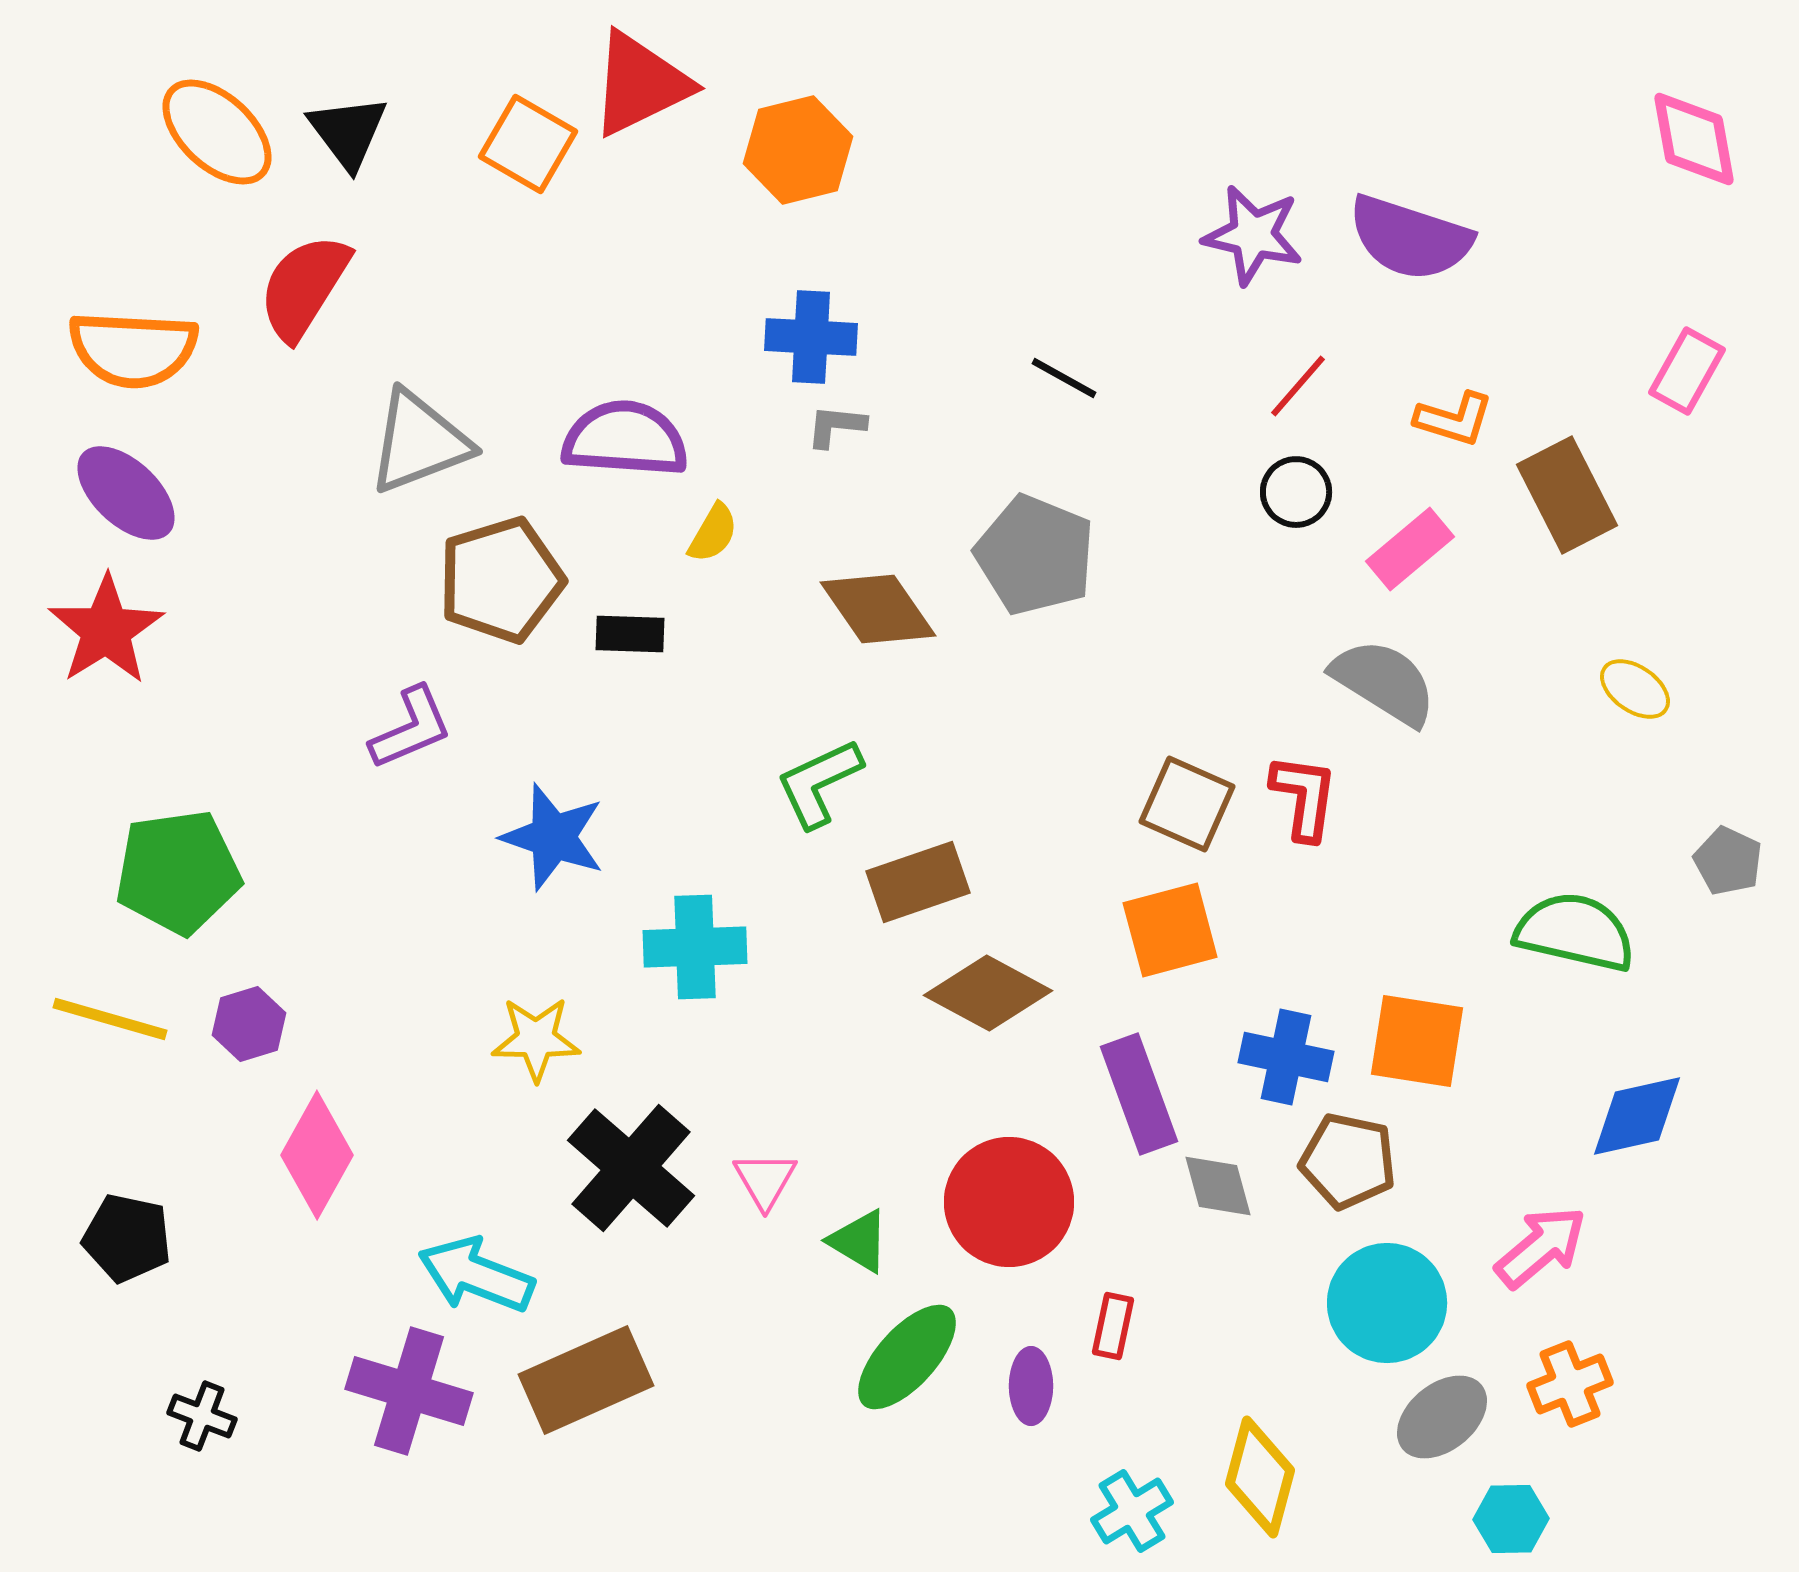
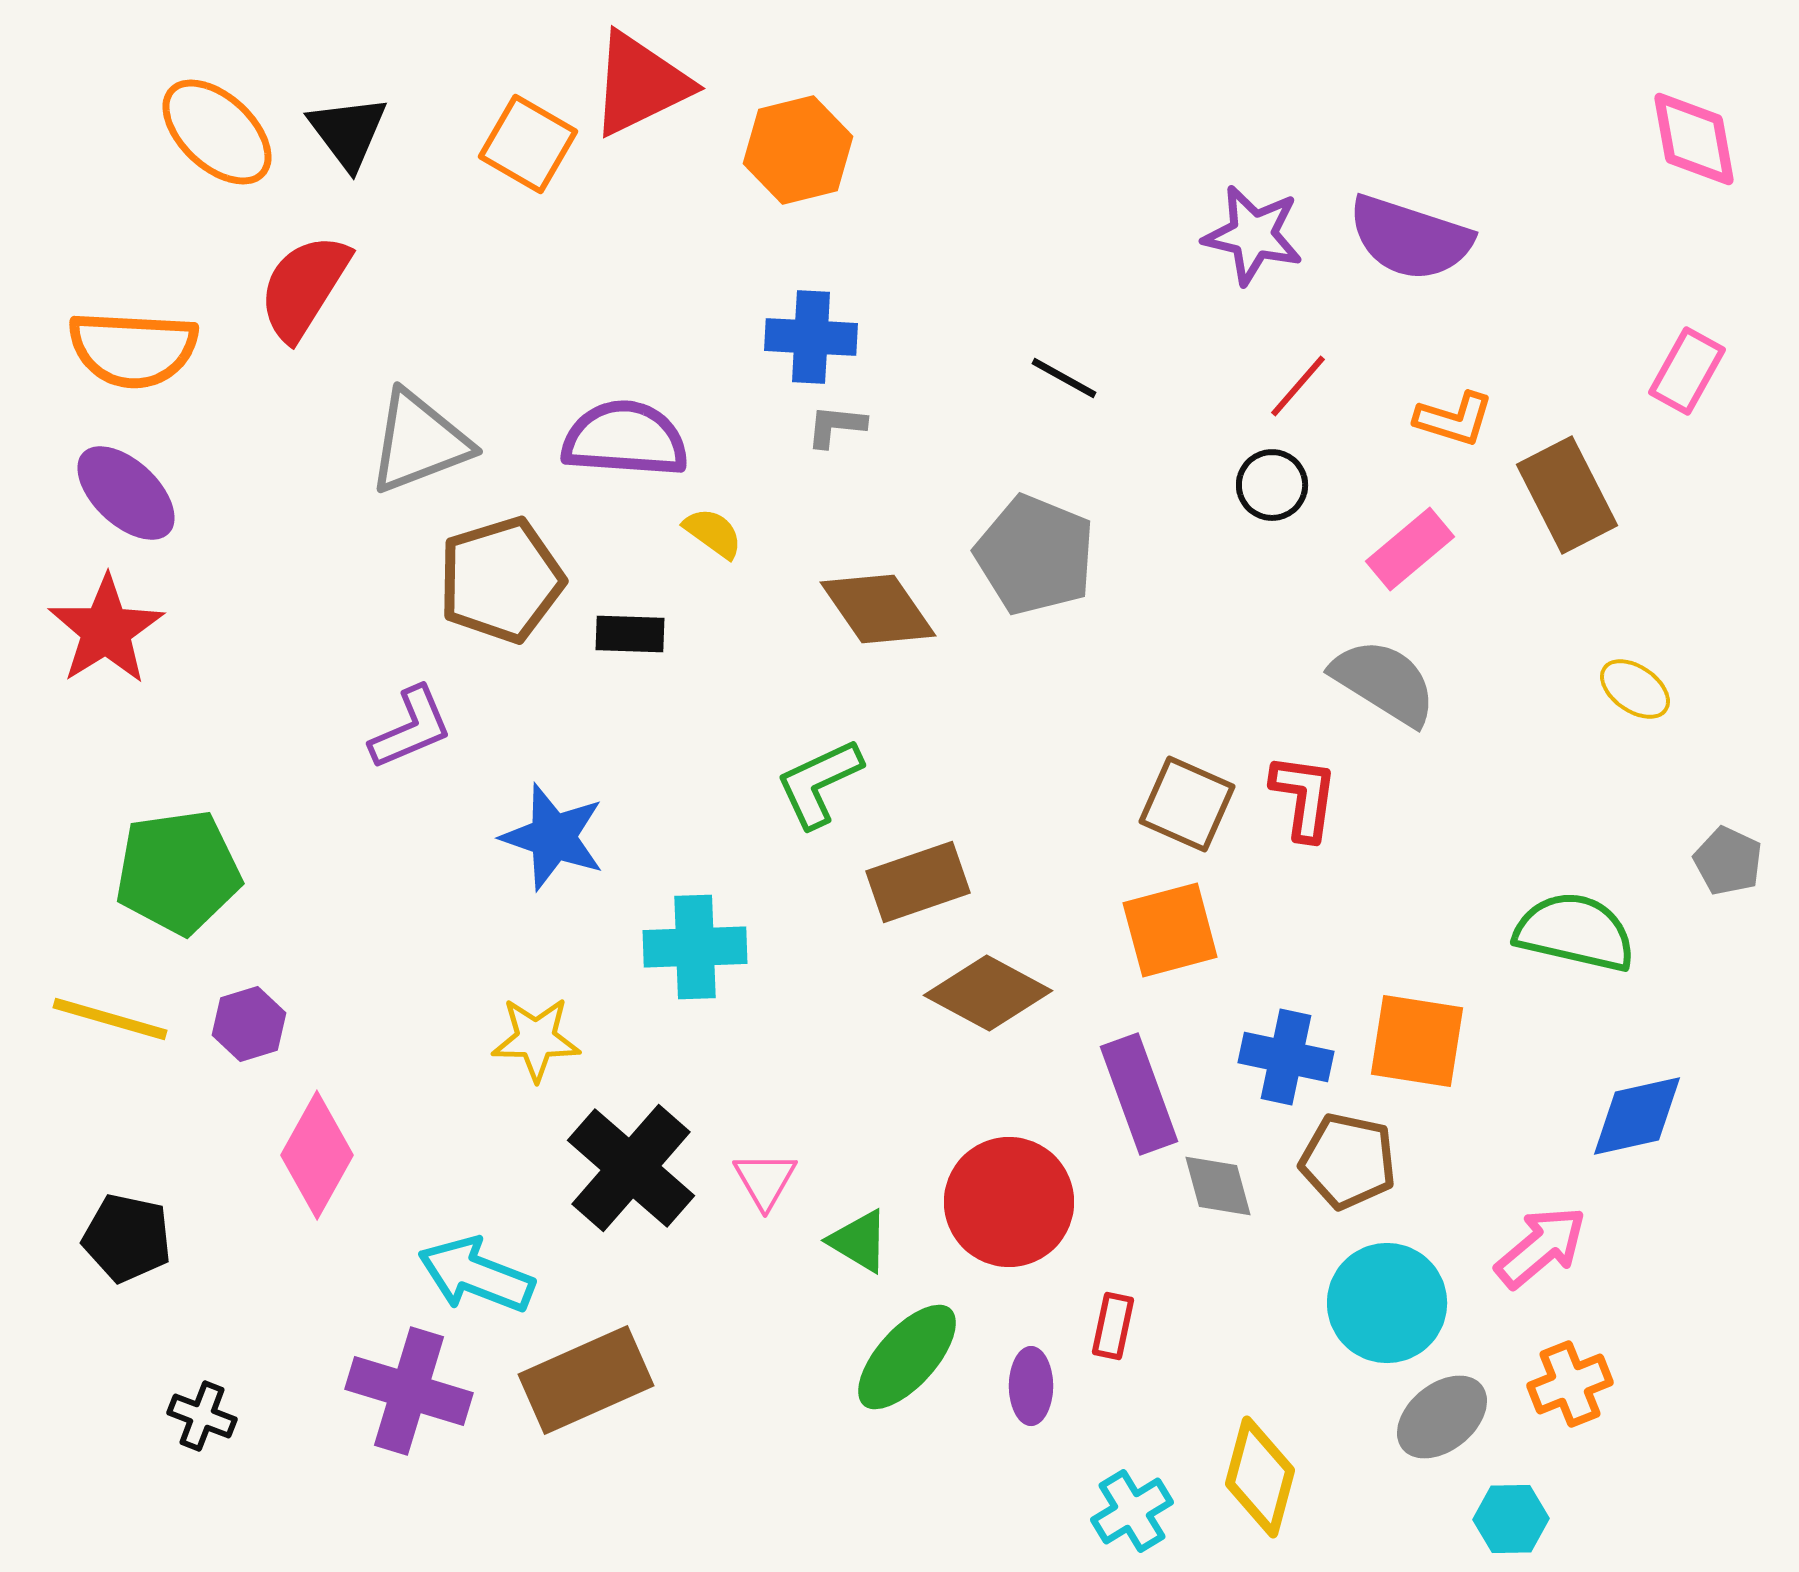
black circle at (1296, 492): moved 24 px left, 7 px up
yellow semicircle at (713, 533): rotated 84 degrees counterclockwise
